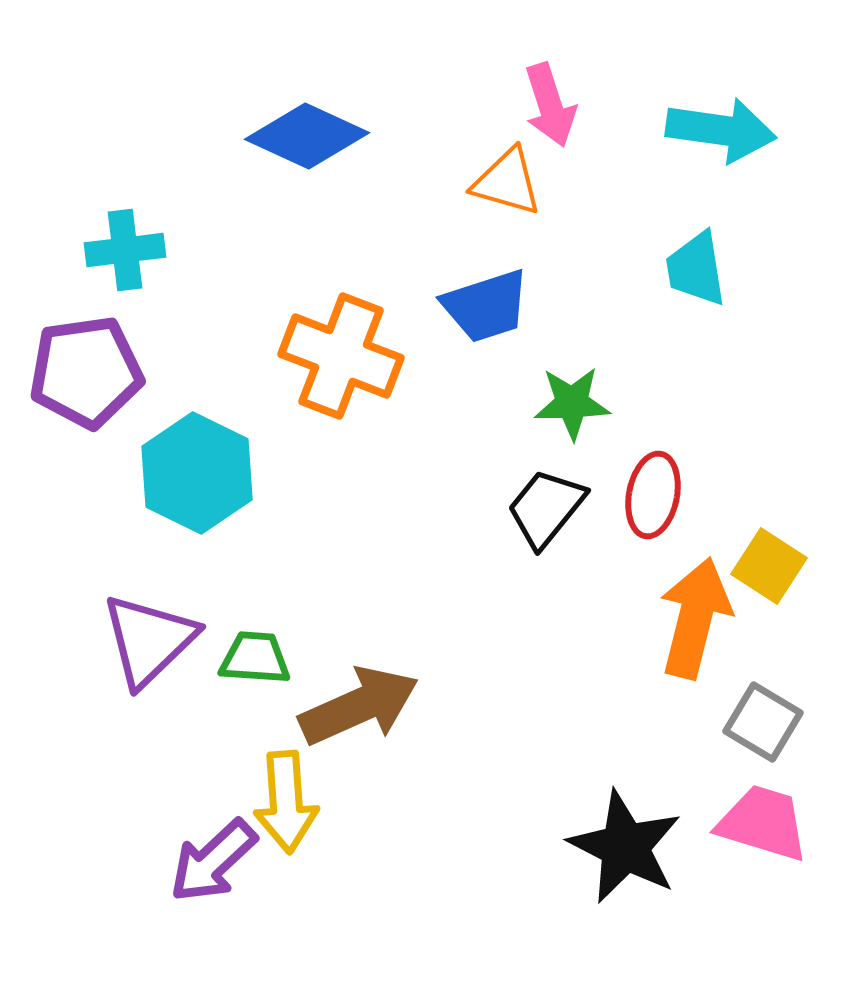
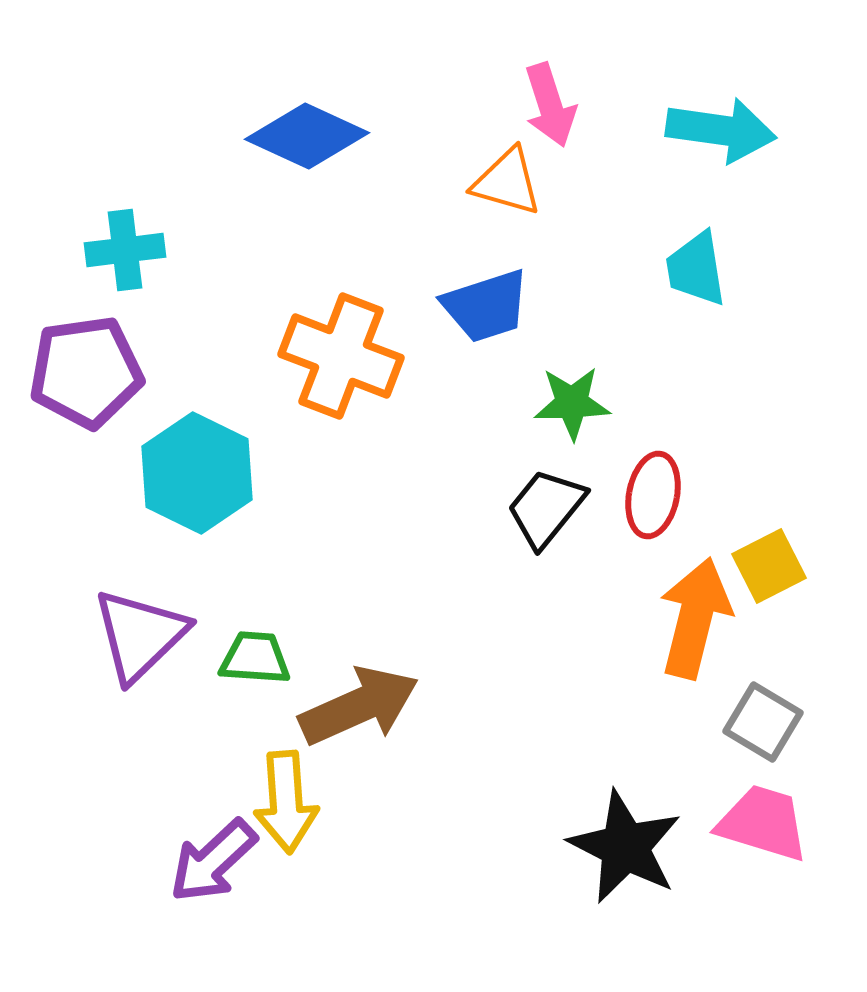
yellow square: rotated 30 degrees clockwise
purple triangle: moved 9 px left, 5 px up
